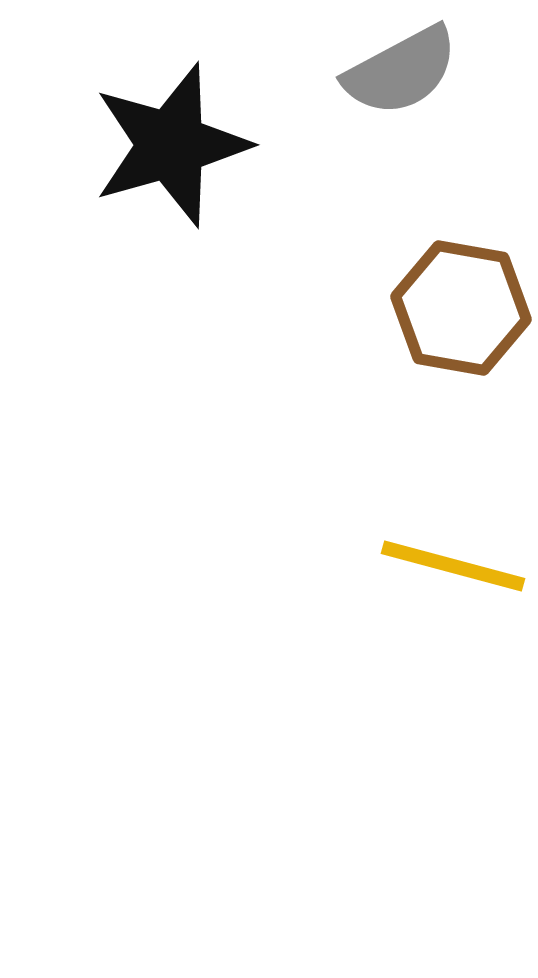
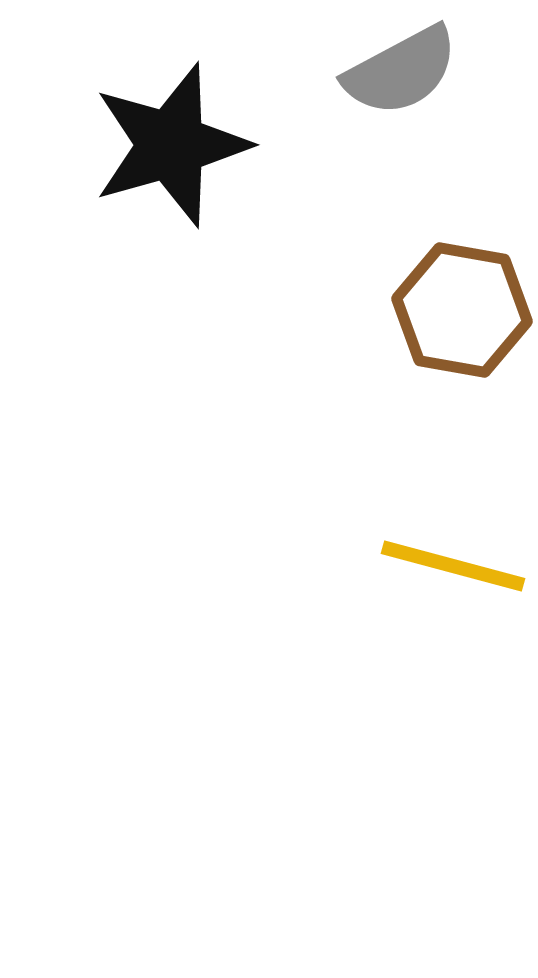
brown hexagon: moved 1 px right, 2 px down
